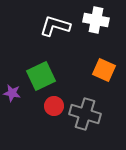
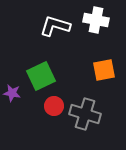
orange square: rotated 35 degrees counterclockwise
